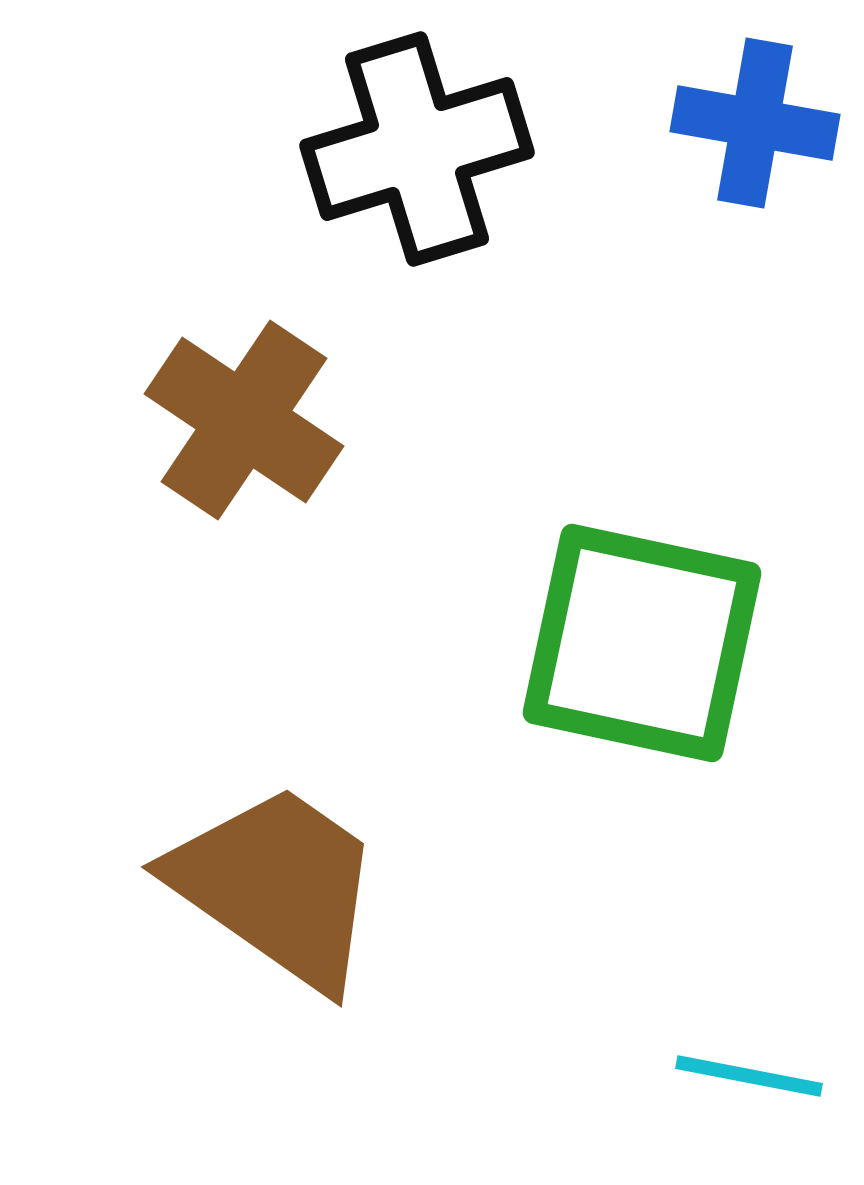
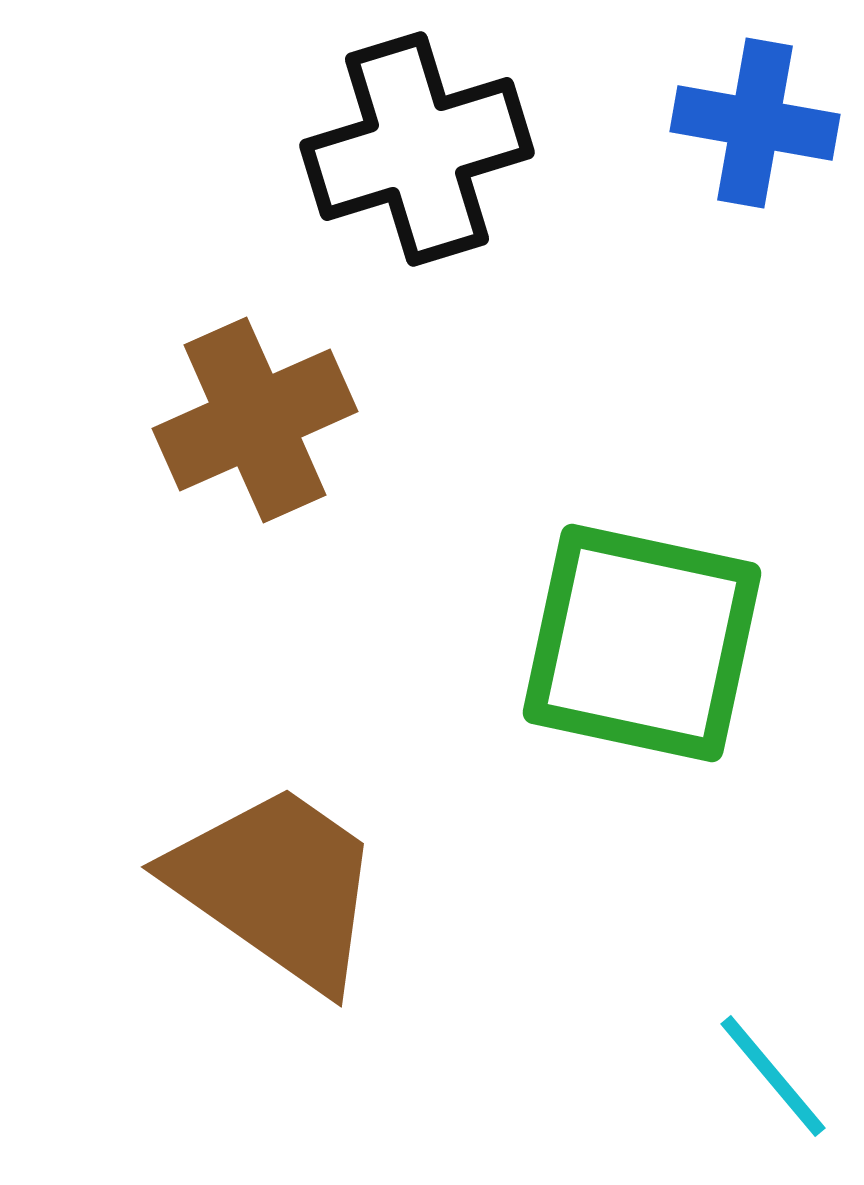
brown cross: moved 11 px right; rotated 32 degrees clockwise
cyan line: moved 24 px right; rotated 39 degrees clockwise
